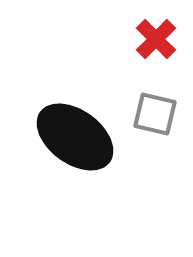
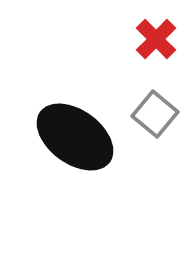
gray square: rotated 27 degrees clockwise
